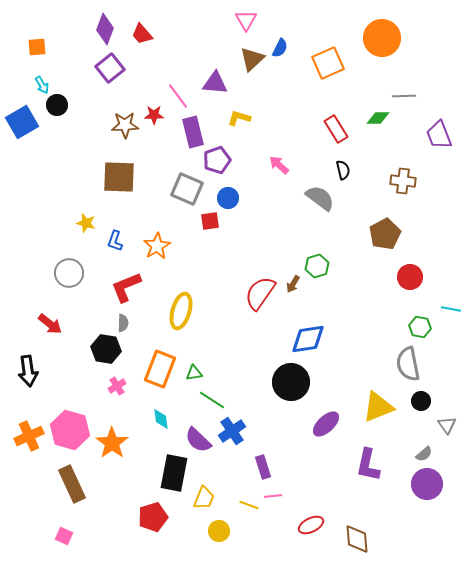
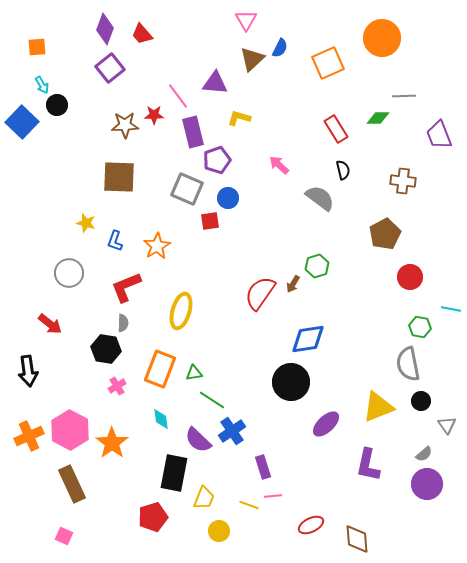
blue square at (22, 122): rotated 16 degrees counterclockwise
pink hexagon at (70, 430): rotated 12 degrees clockwise
